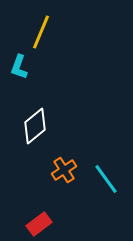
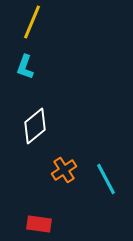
yellow line: moved 9 px left, 10 px up
cyan L-shape: moved 6 px right
cyan line: rotated 8 degrees clockwise
red rectangle: rotated 45 degrees clockwise
